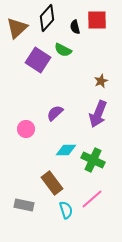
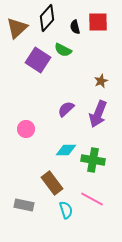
red square: moved 1 px right, 2 px down
purple semicircle: moved 11 px right, 4 px up
green cross: rotated 15 degrees counterclockwise
pink line: rotated 70 degrees clockwise
